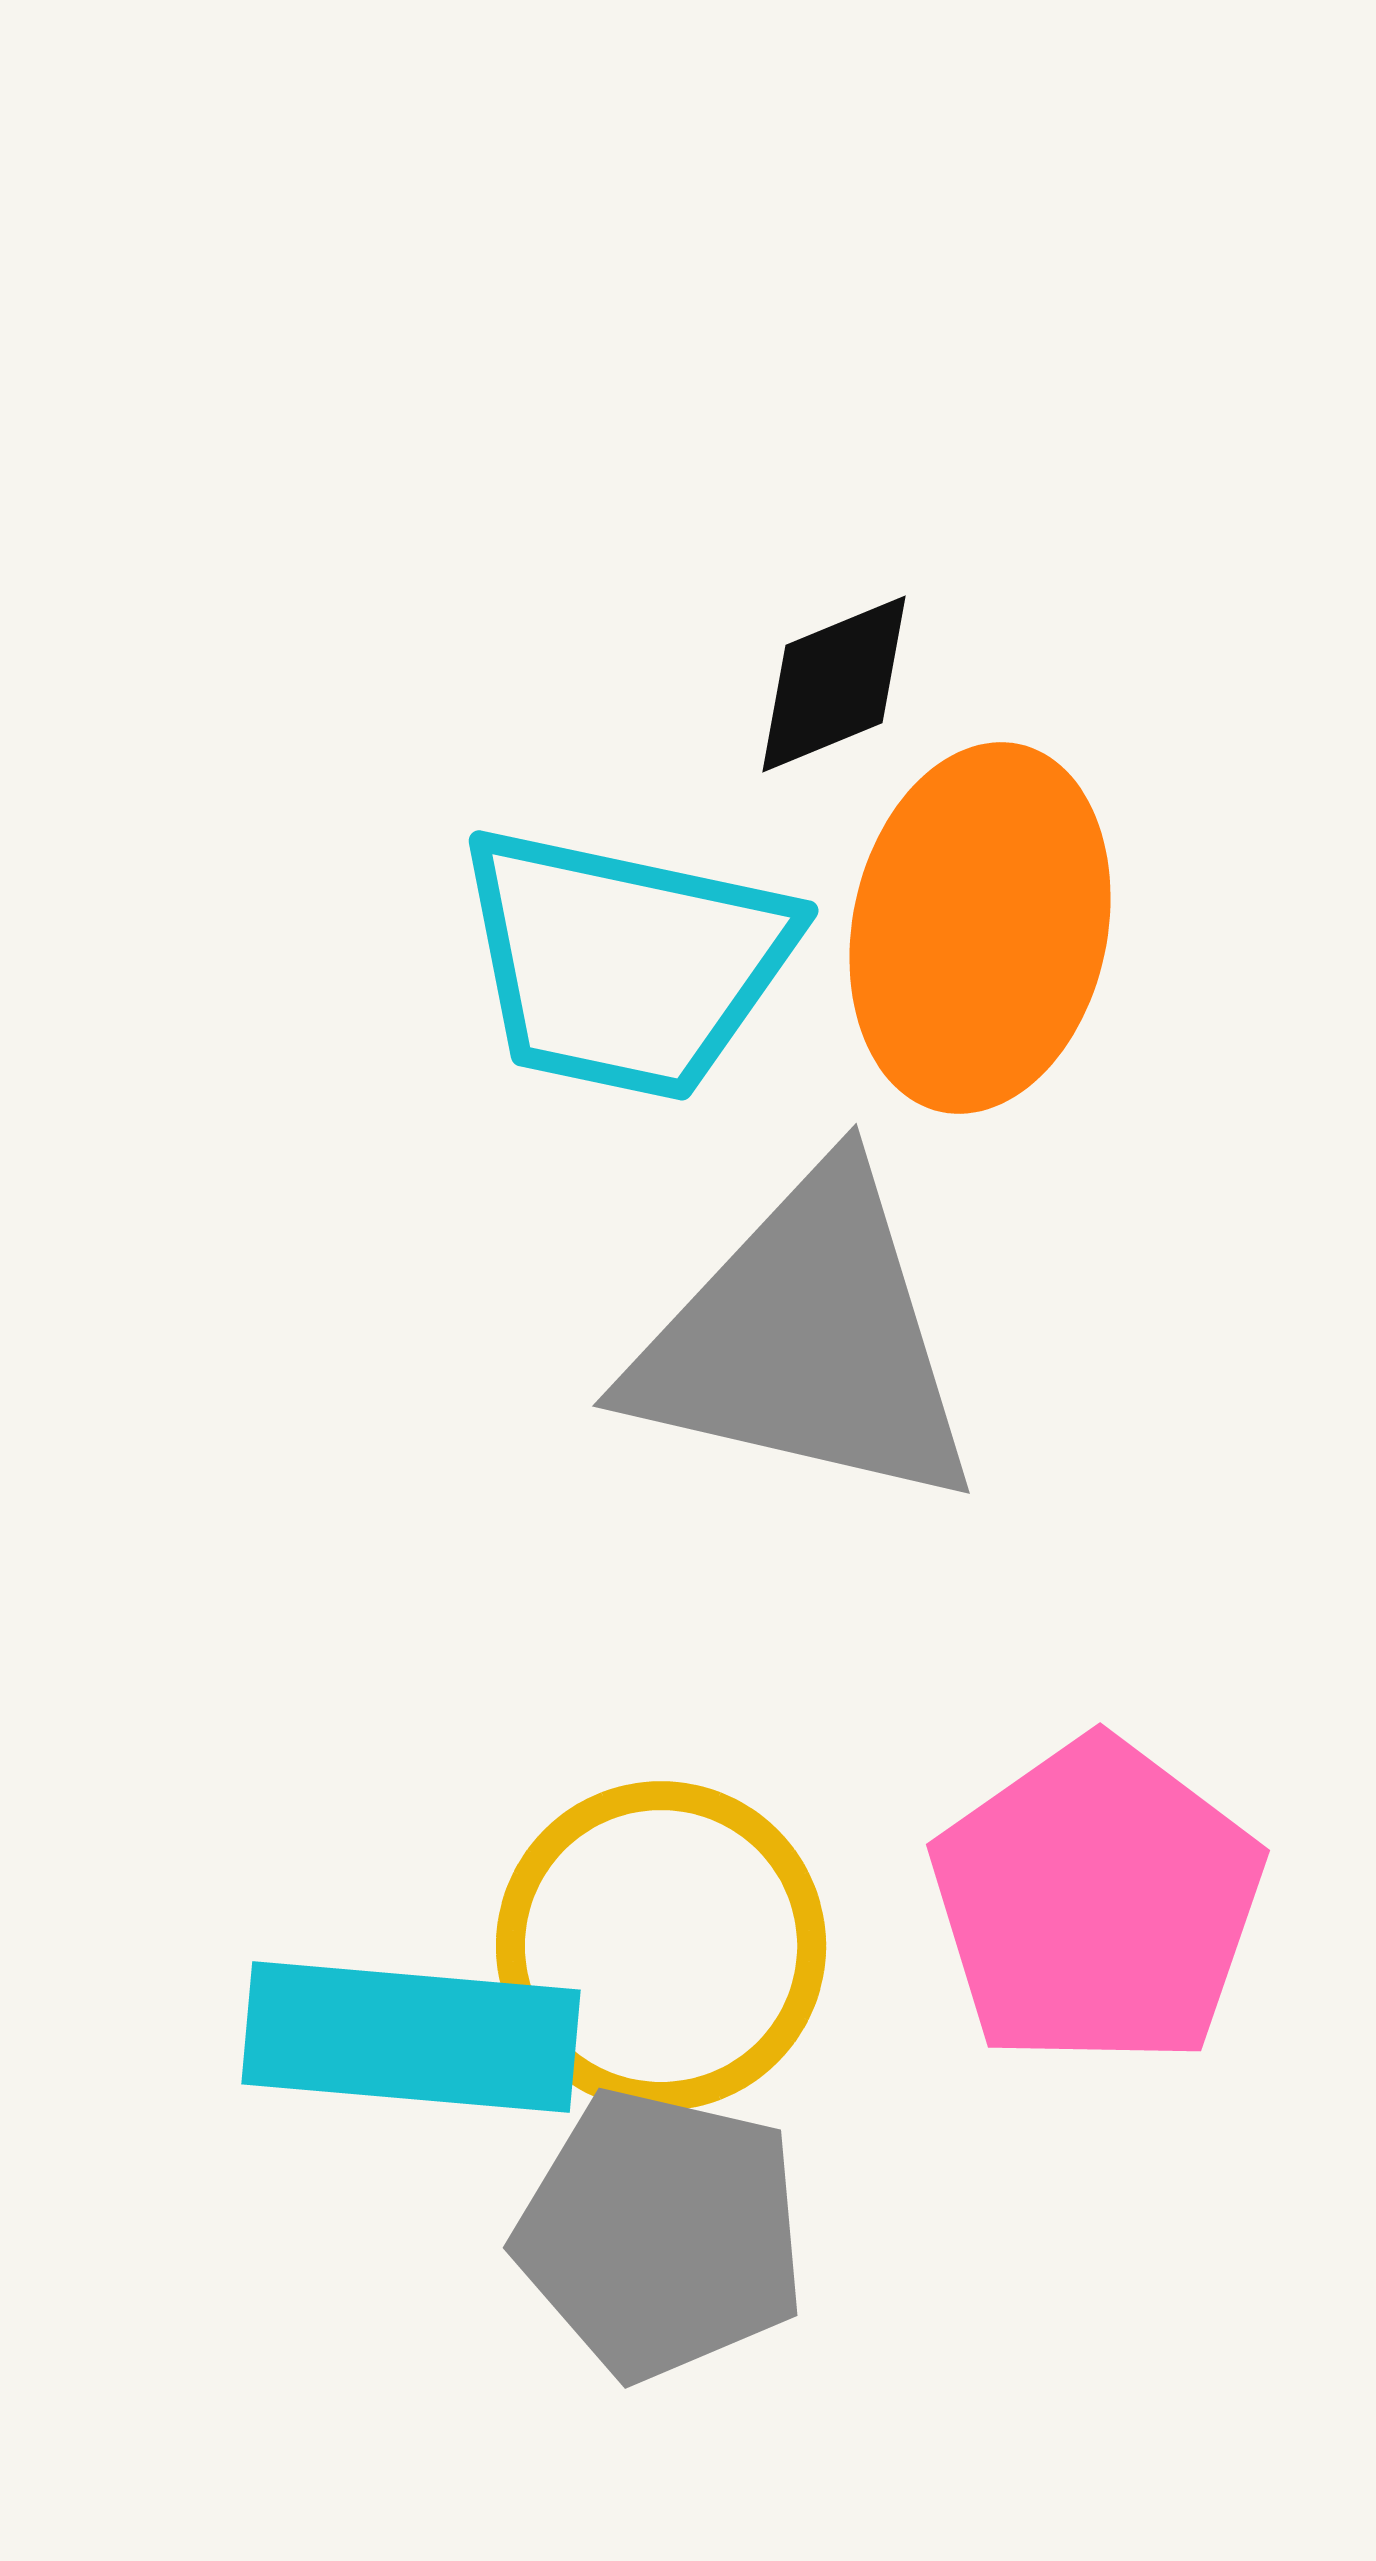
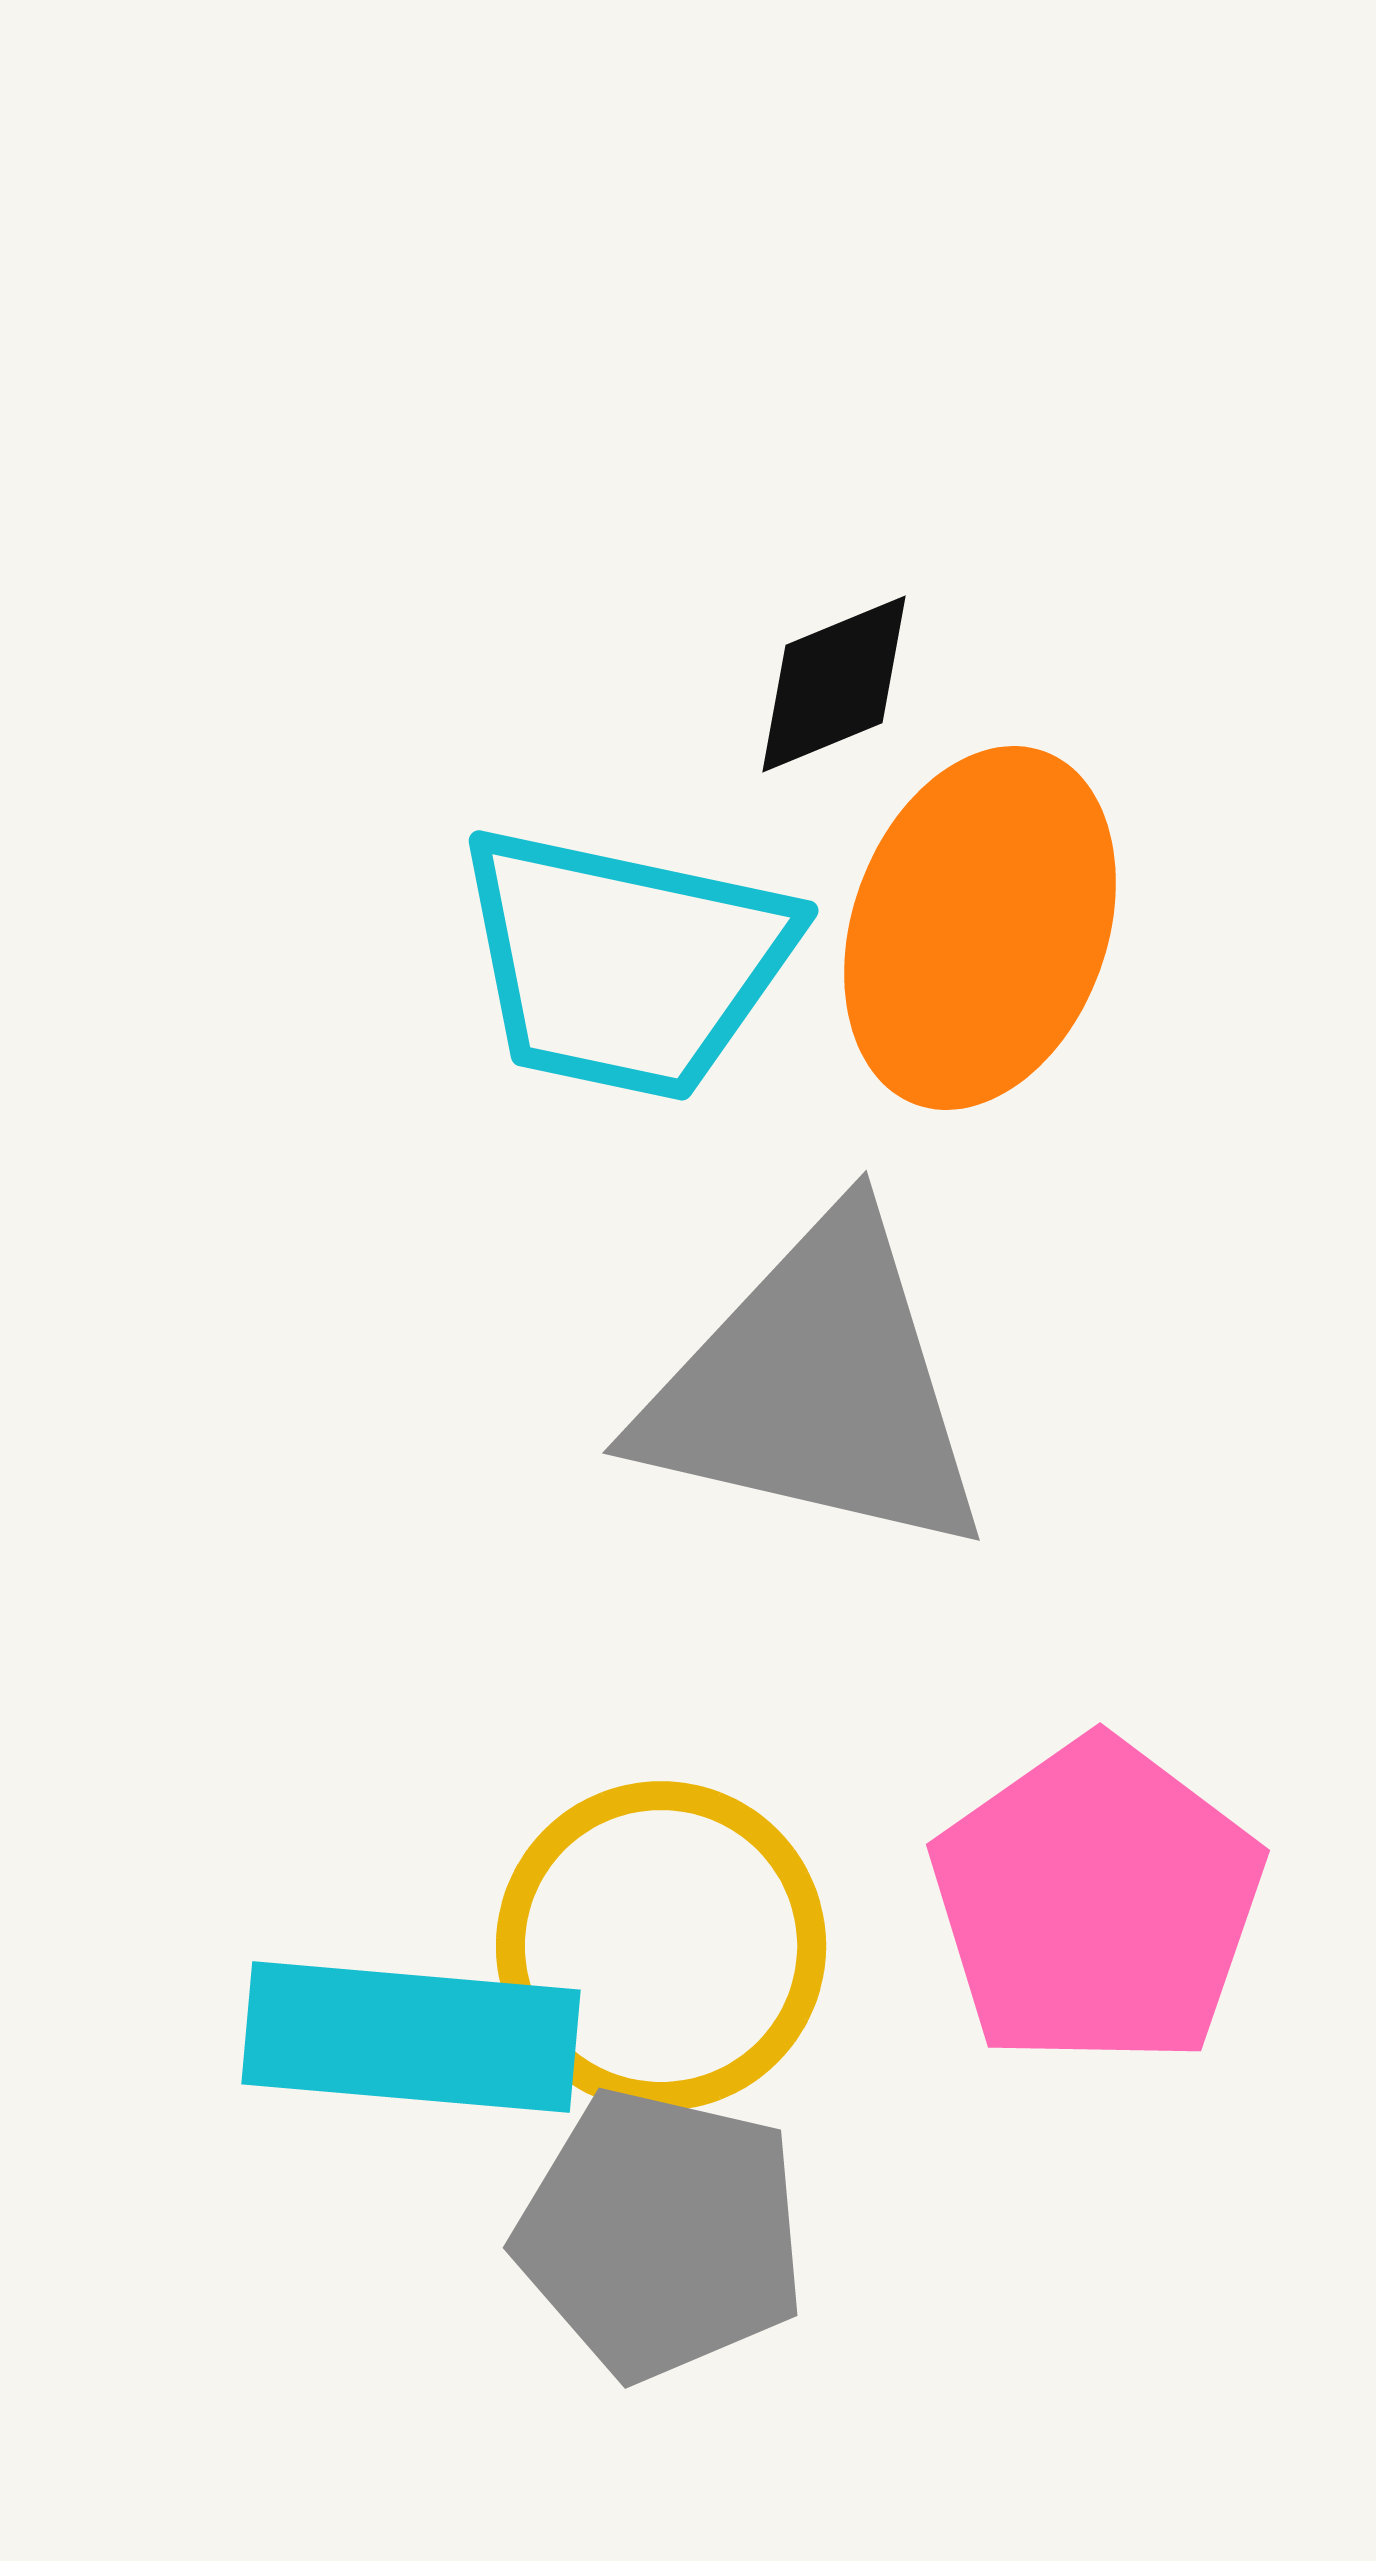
orange ellipse: rotated 8 degrees clockwise
gray triangle: moved 10 px right, 47 px down
